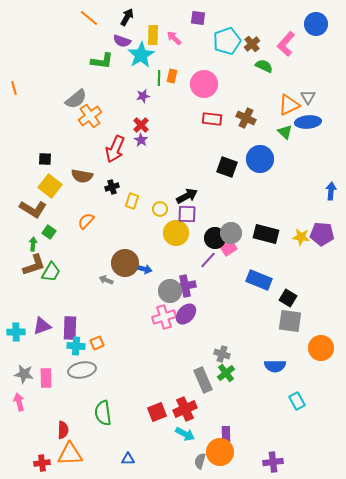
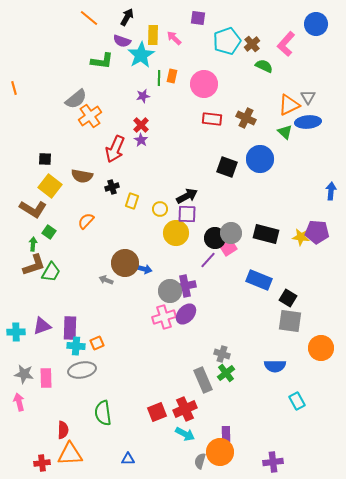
purple pentagon at (322, 234): moved 5 px left, 2 px up
